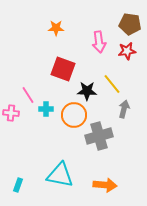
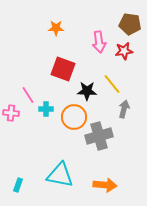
red star: moved 3 px left
orange circle: moved 2 px down
